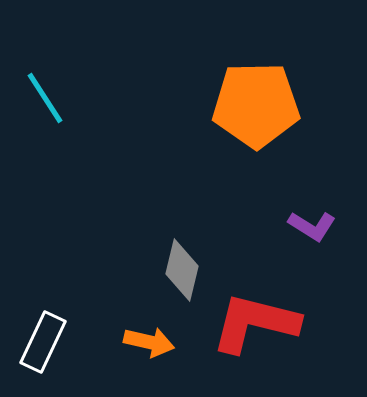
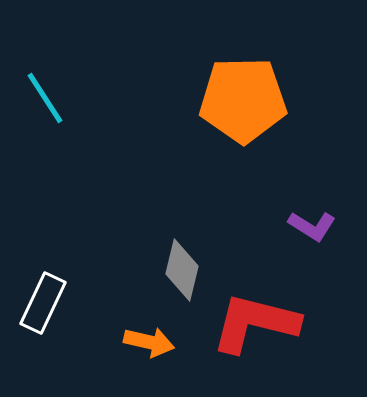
orange pentagon: moved 13 px left, 5 px up
white rectangle: moved 39 px up
